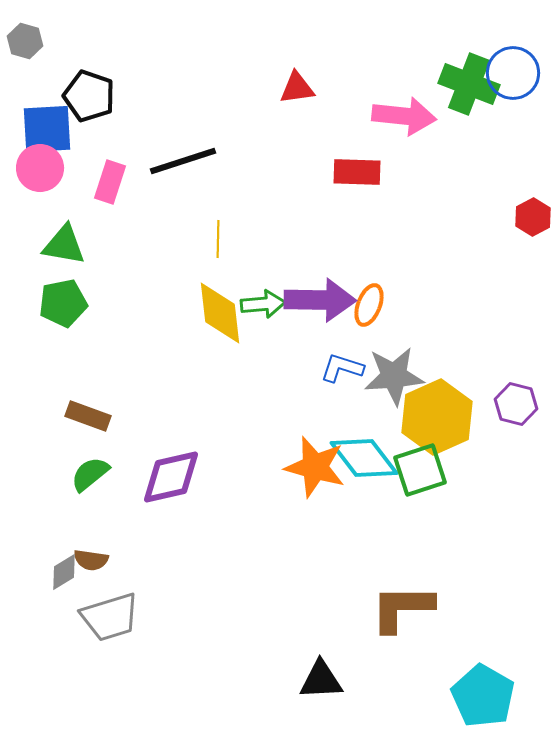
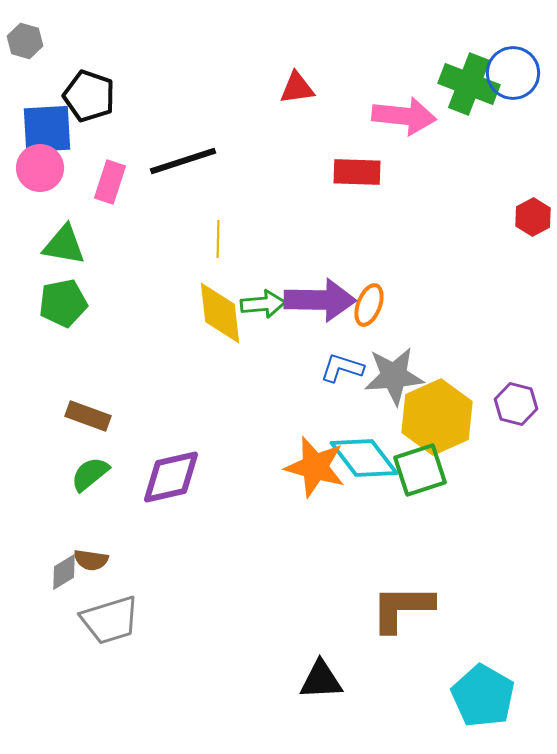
gray trapezoid: moved 3 px down
